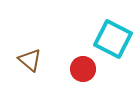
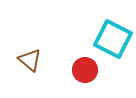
red circle: moved 2 px right, 1 px down
